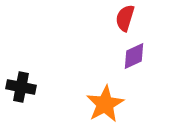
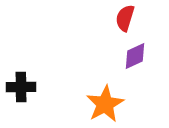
purple diamond: moved 1 px right
black cross: rotated 12 degrees counterclockwise
